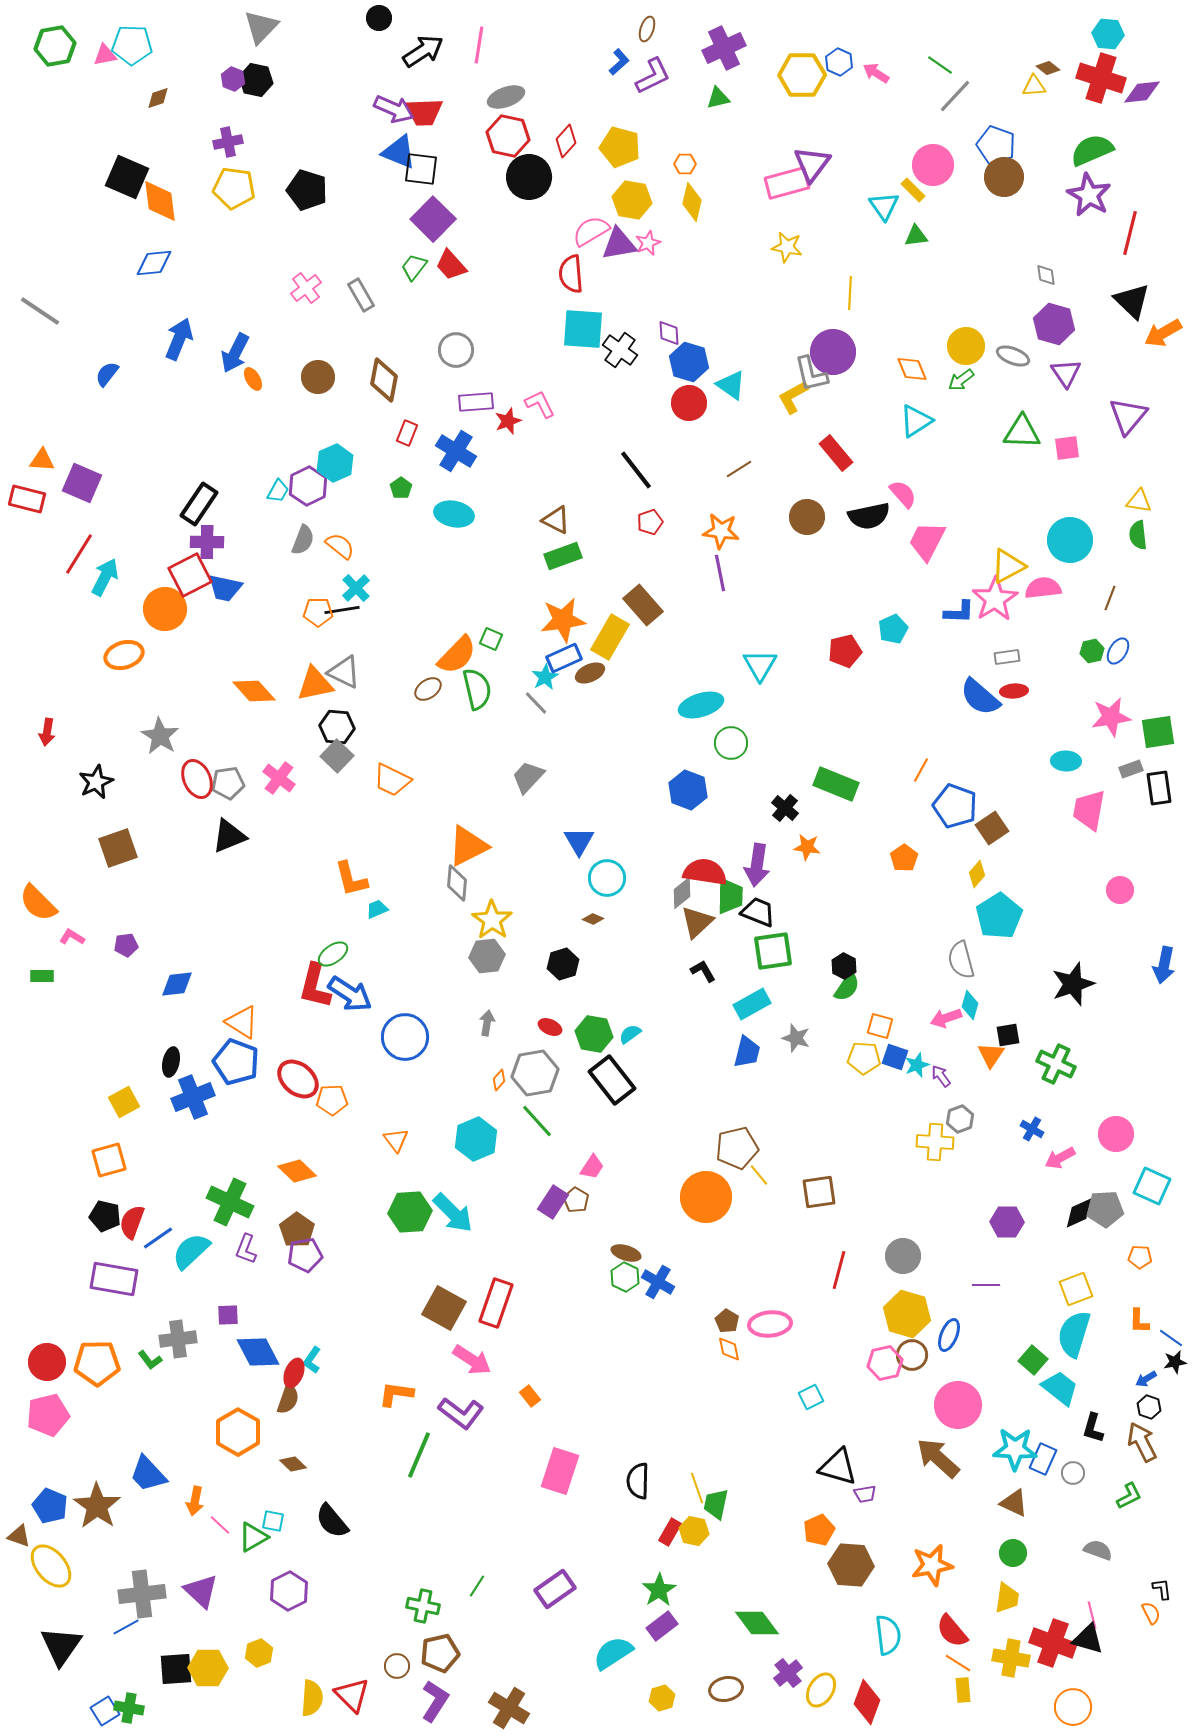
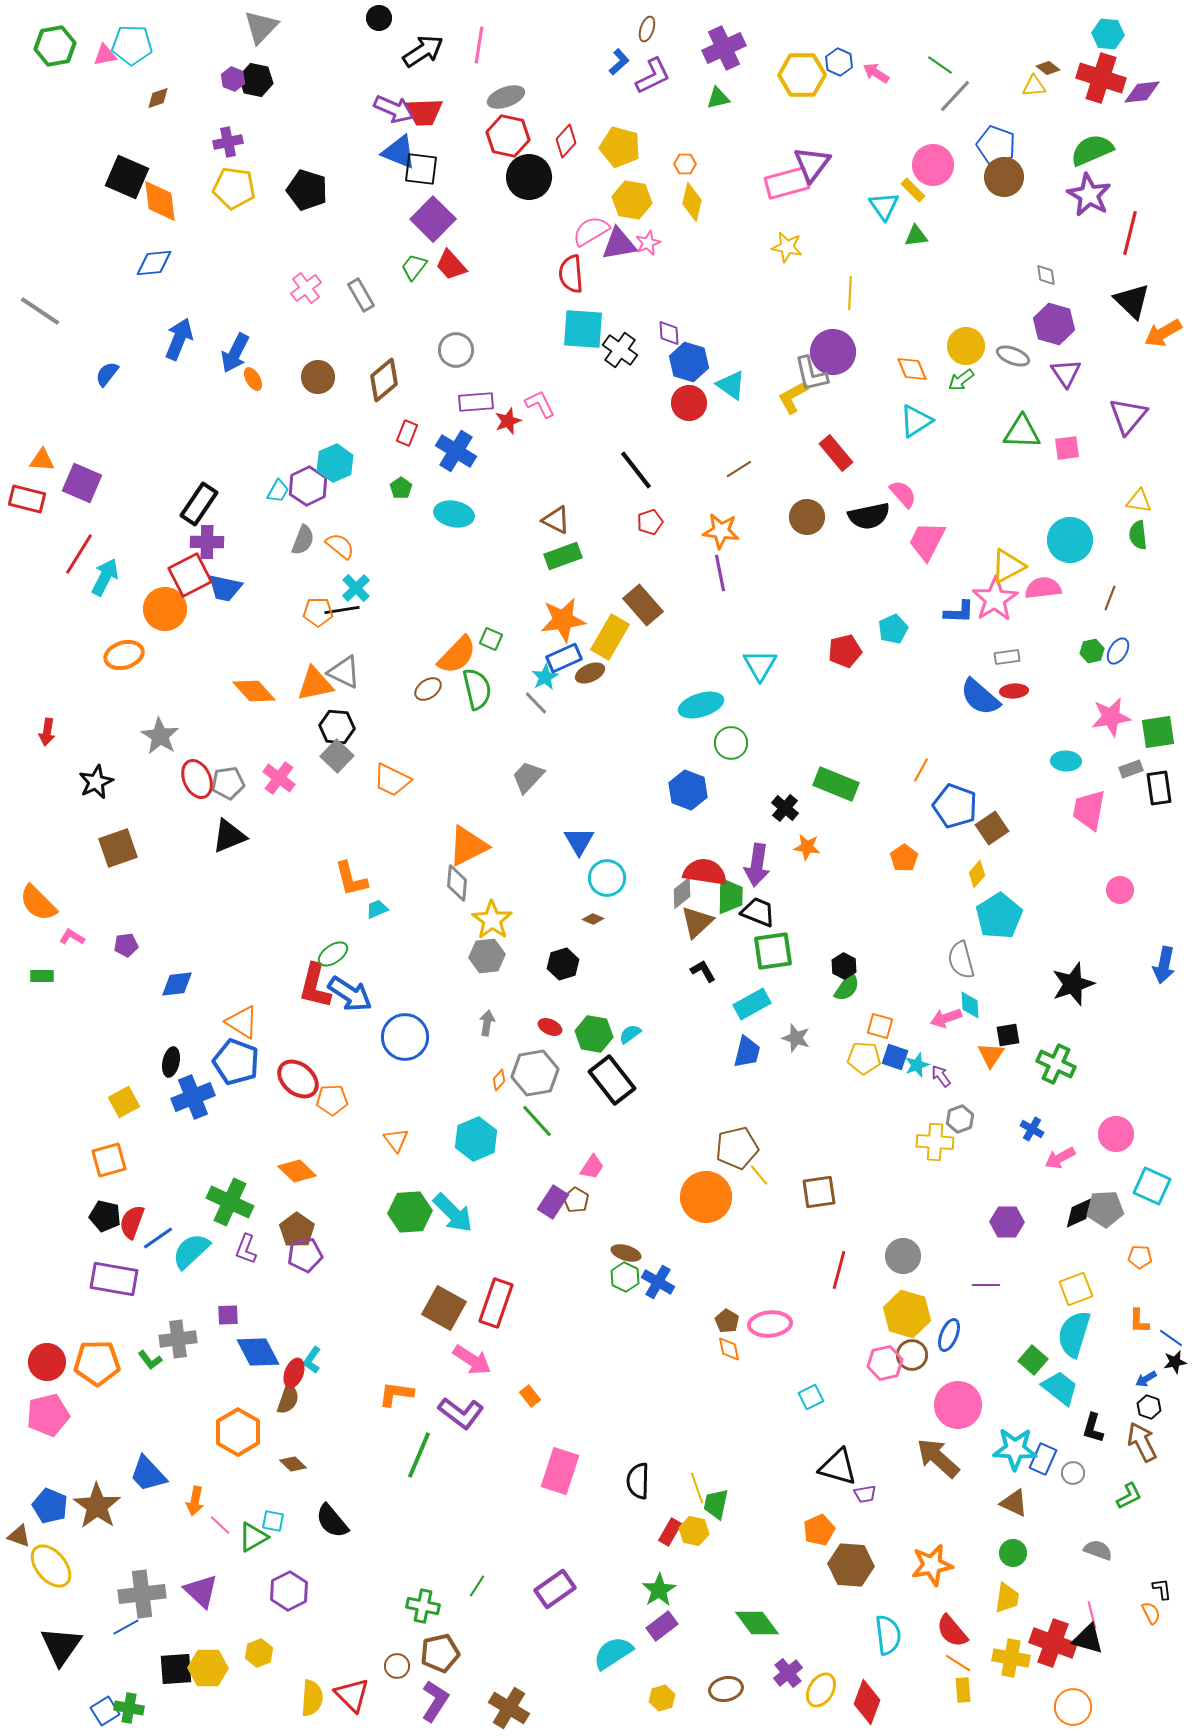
brown diamond at (384, 380): rotated 39 degrees clockwise
cyan diamond at (970, 1005): rotated 20 degrees counterclockwise
